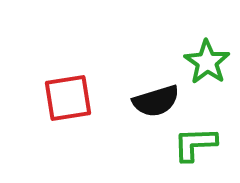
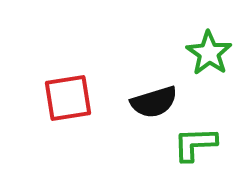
green star: moved 2 px right, 9 px up
black semicircle: moved 2 px left, 1 px down
